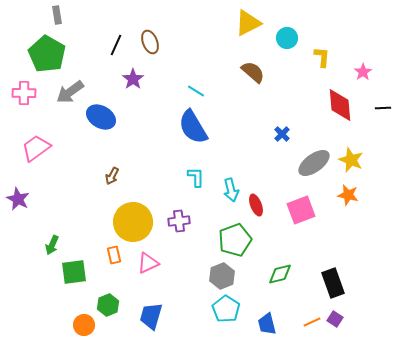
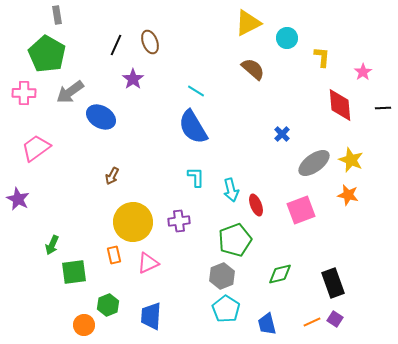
brown semicircle at (253, 72): moved 3 px up
blue trapezoid at (151, 316): rotated 12 degrees counterclockwise
